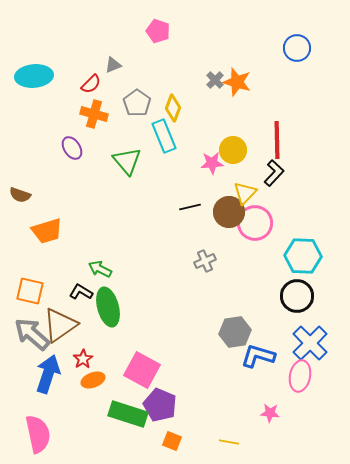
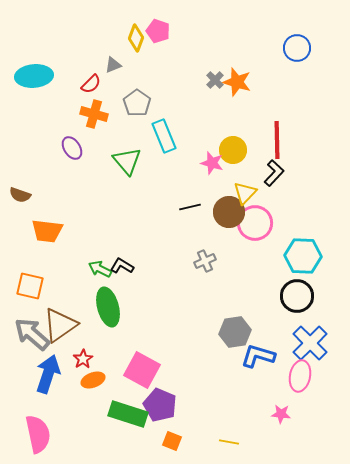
yellow diamond at (173, 108): moved 37 px left, 70 px up
pink star at (212, 163): rotated 20 degrees clockwise
orange trapezoid at (47, 231): rotated 24 degrees clockwise
orange square at (30, 291): moved 5 px up
black L-shape at (81, 292): moved 41 px right, 26 px up
pink star at (270, 413): moved 11 px right, 1 px down
